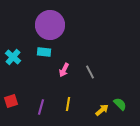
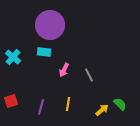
gray line: moved 1 px left, 3 px down
